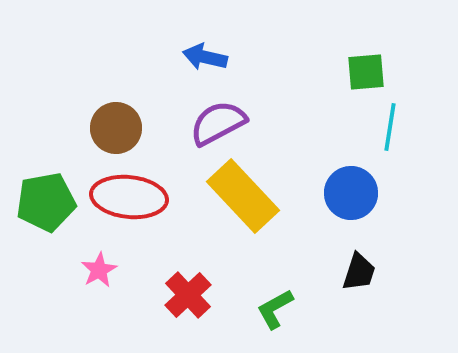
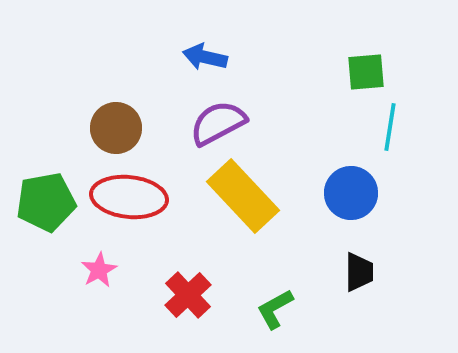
black trapezoid: rotated 18 degrees counterclockwise
